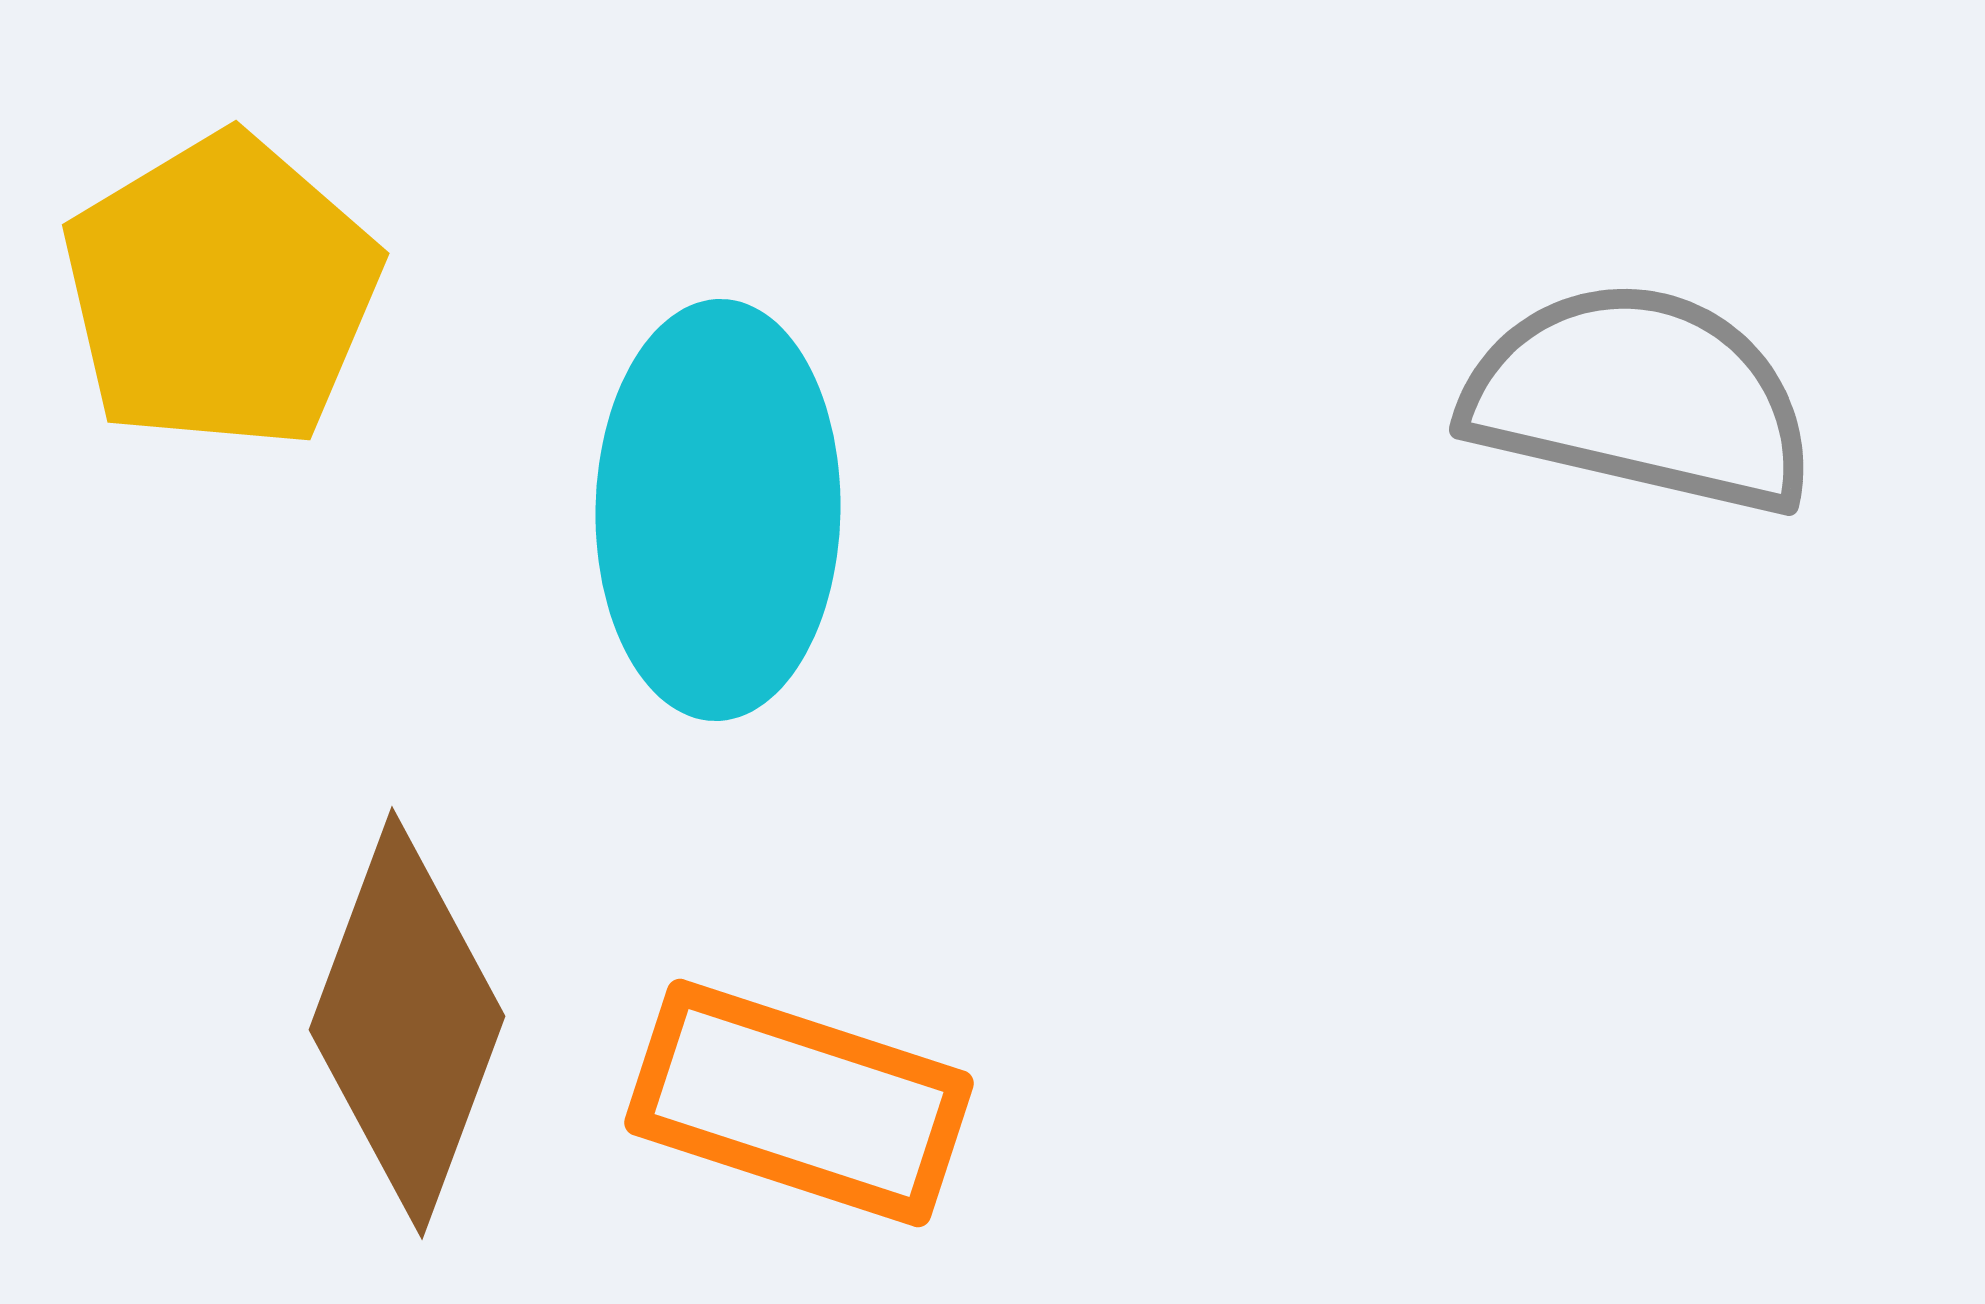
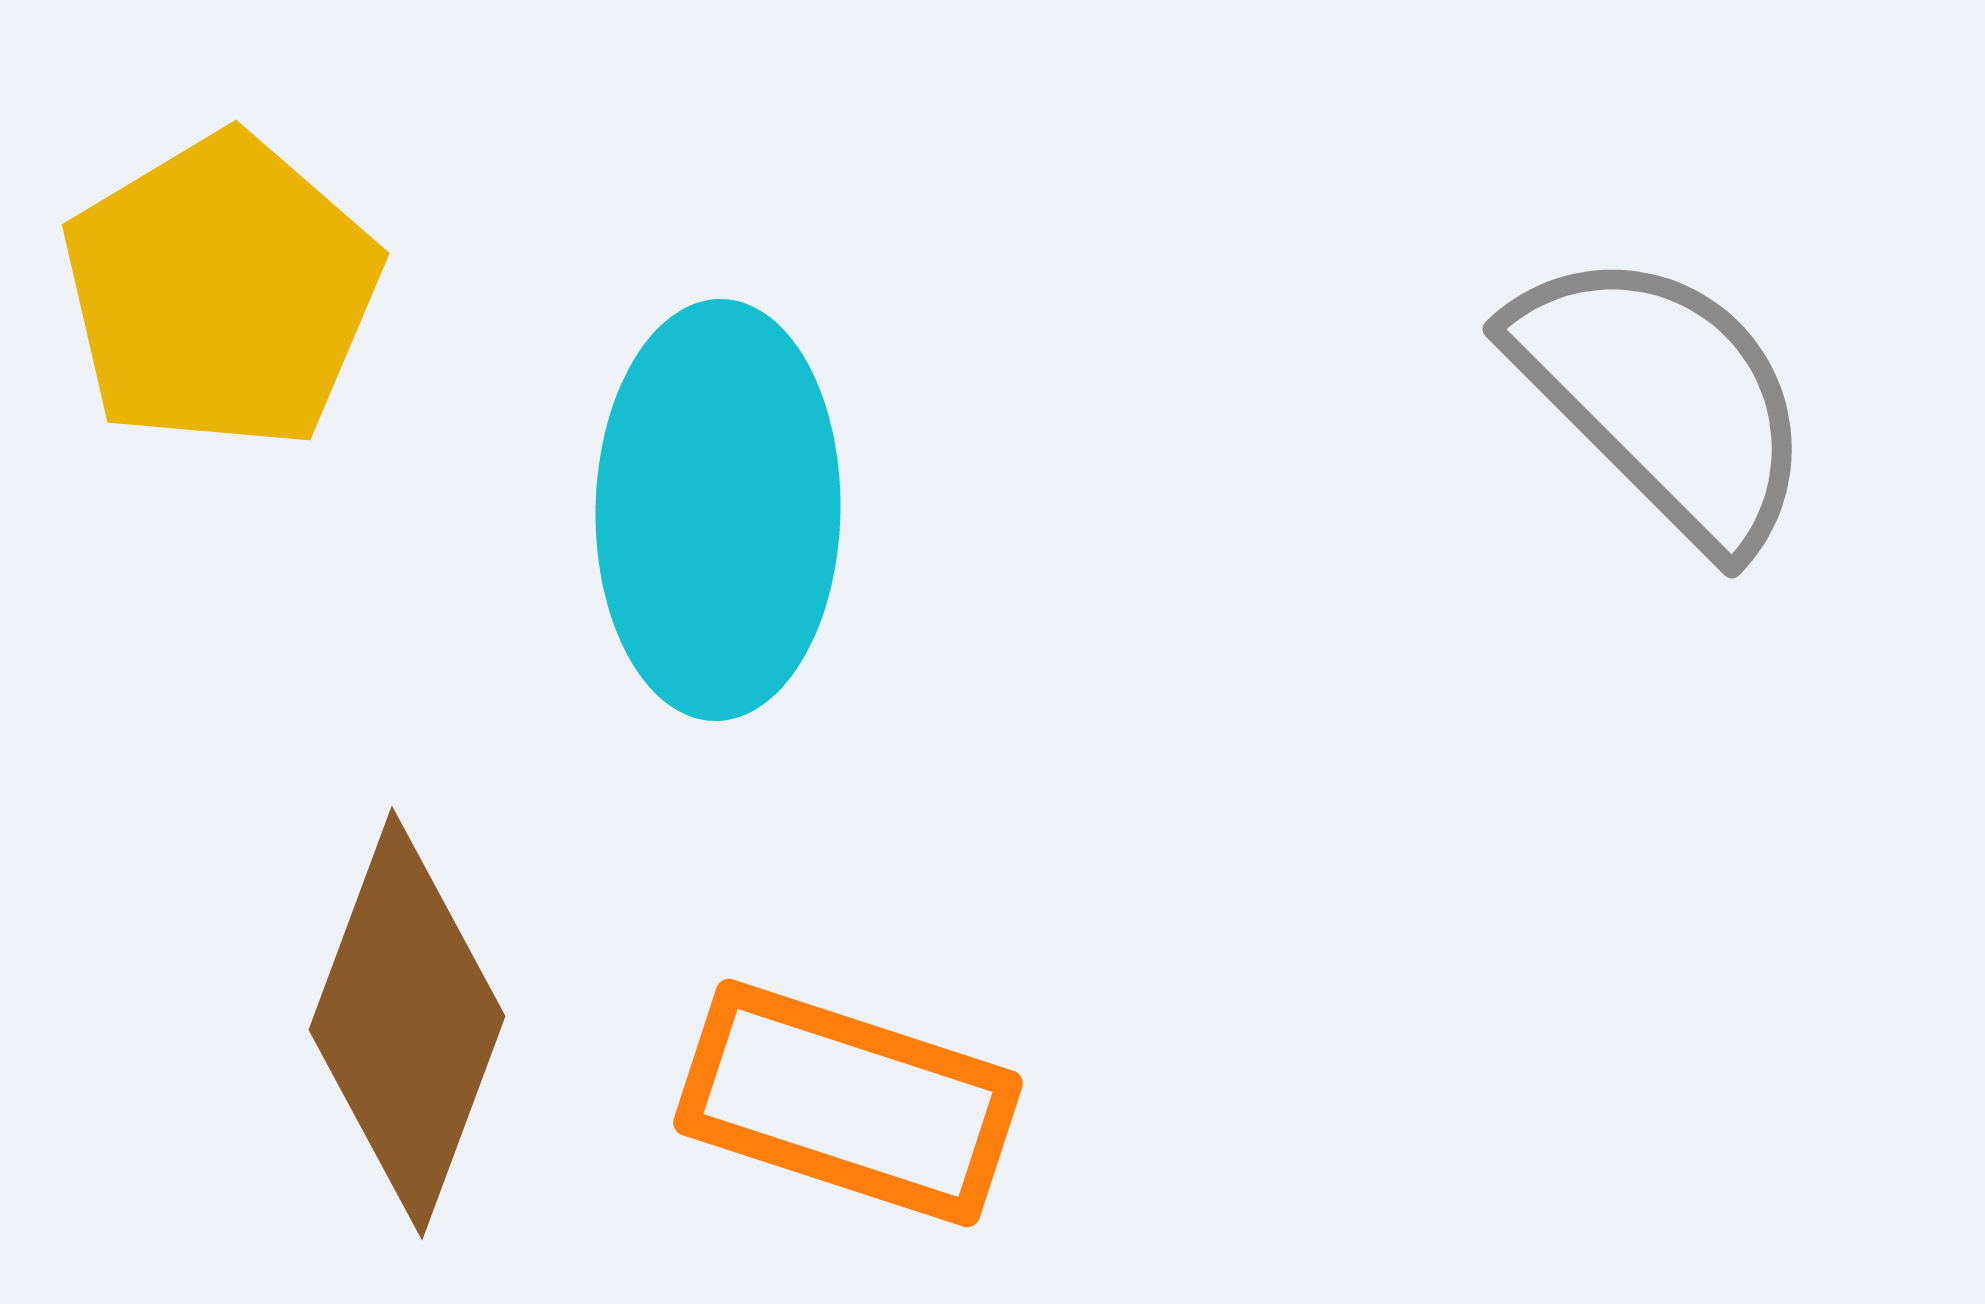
gray semicircle: moved 23 px right; rotated 32 degrees clockwise
orange rectangle: moved 49 px right
